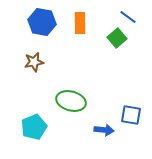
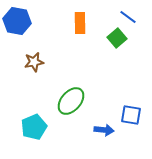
blue hexagon: moved 25 px left, 1 px up
green ellipse: rotated 64 degrees counterclockwise
